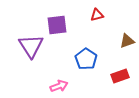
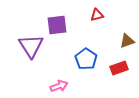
red rectangle: moved 1 px left, 8 px up
